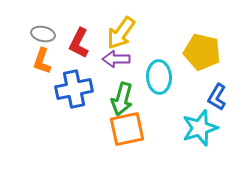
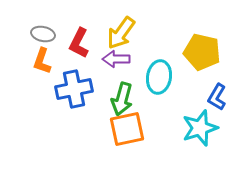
cyan ellipse: rotated 12 degrees clockwise
